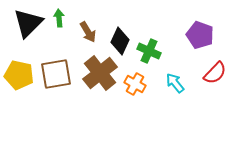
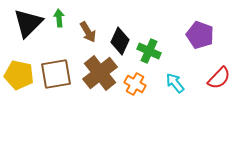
red semicircle: moved 4 px right, 5 px down
